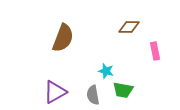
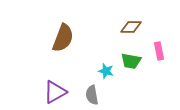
brown diamond: moved 2 px right
pink rectangle: moved 4 px right
green trapezoid: moved 8 px right, 29 px up
gray semicircle: moved 1 px left
